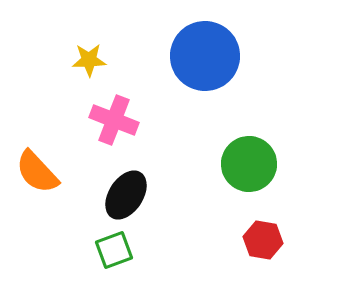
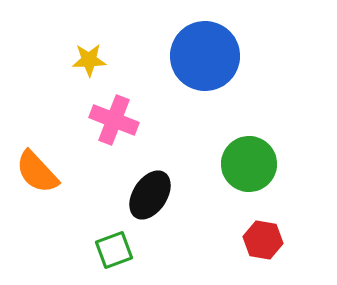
black ellipse: moved 24 px right
